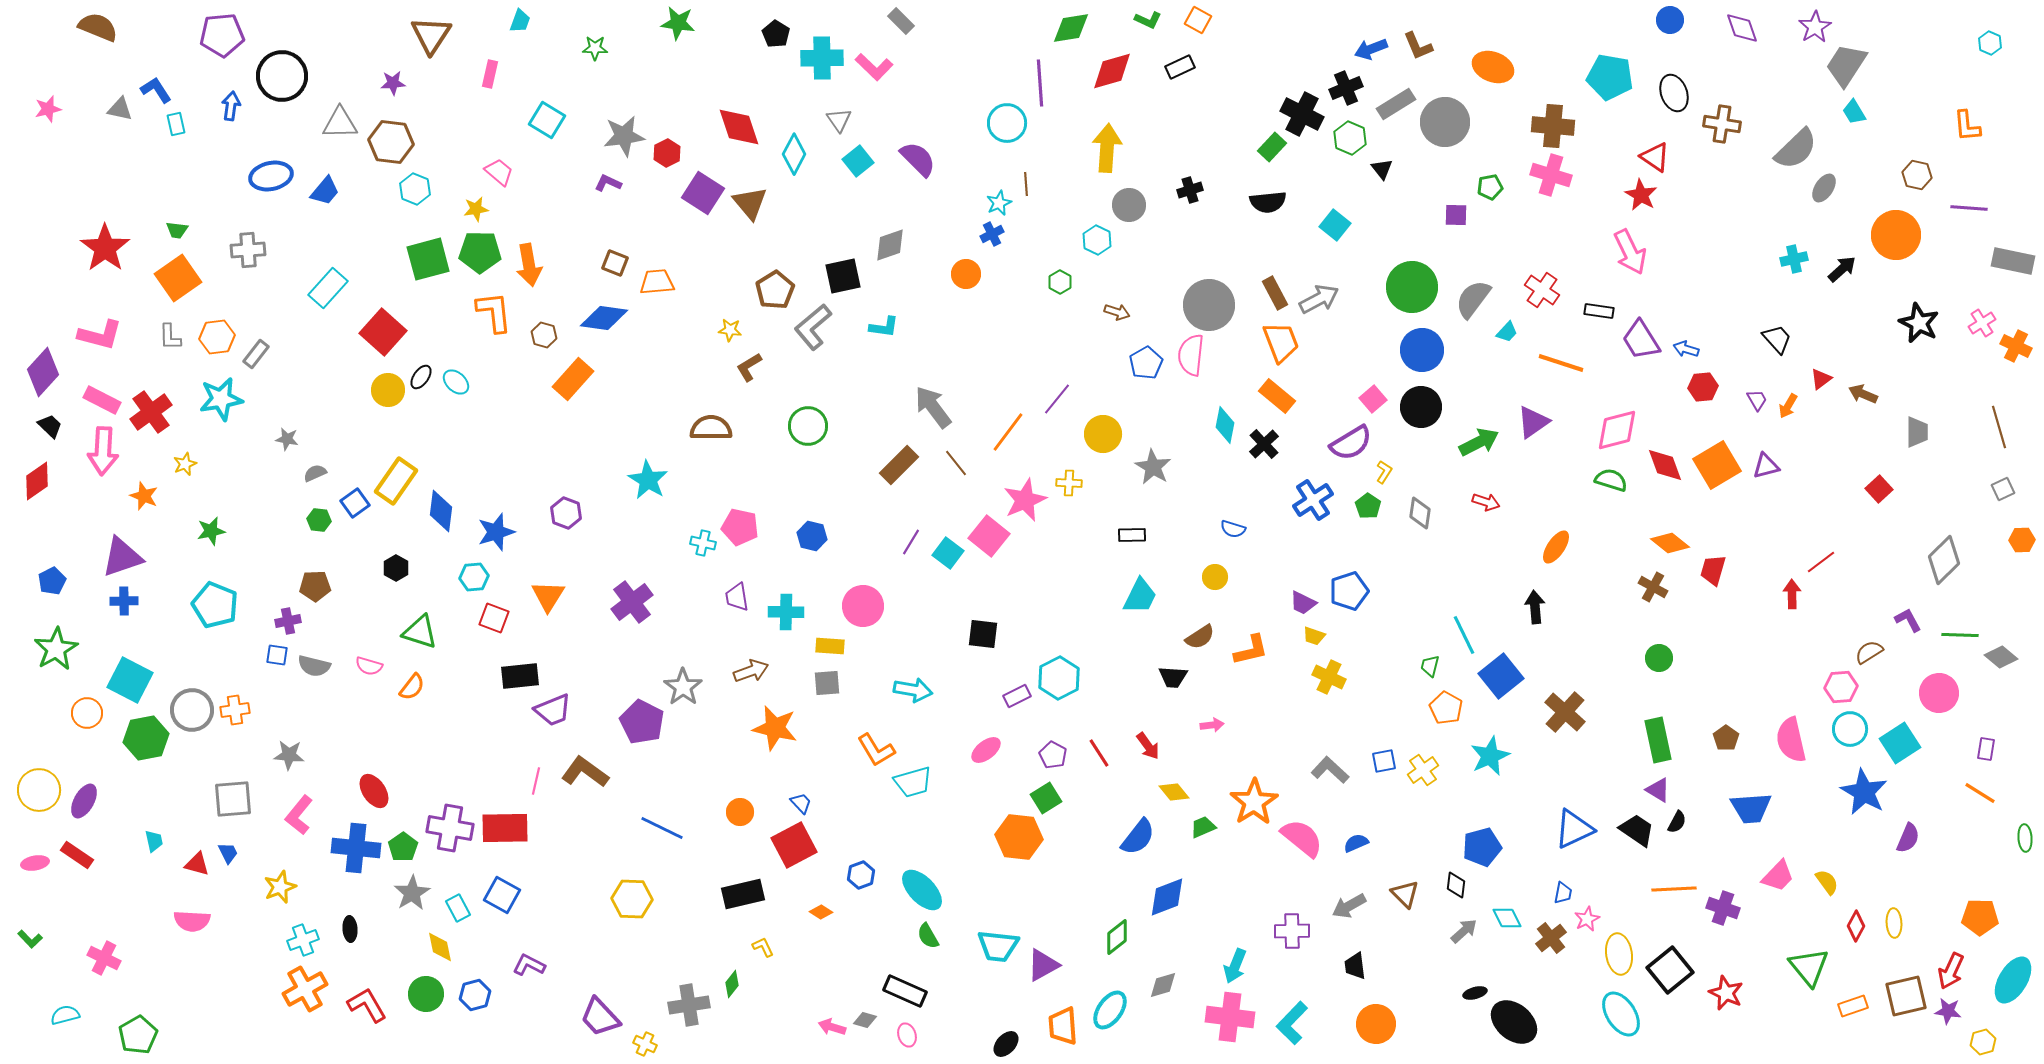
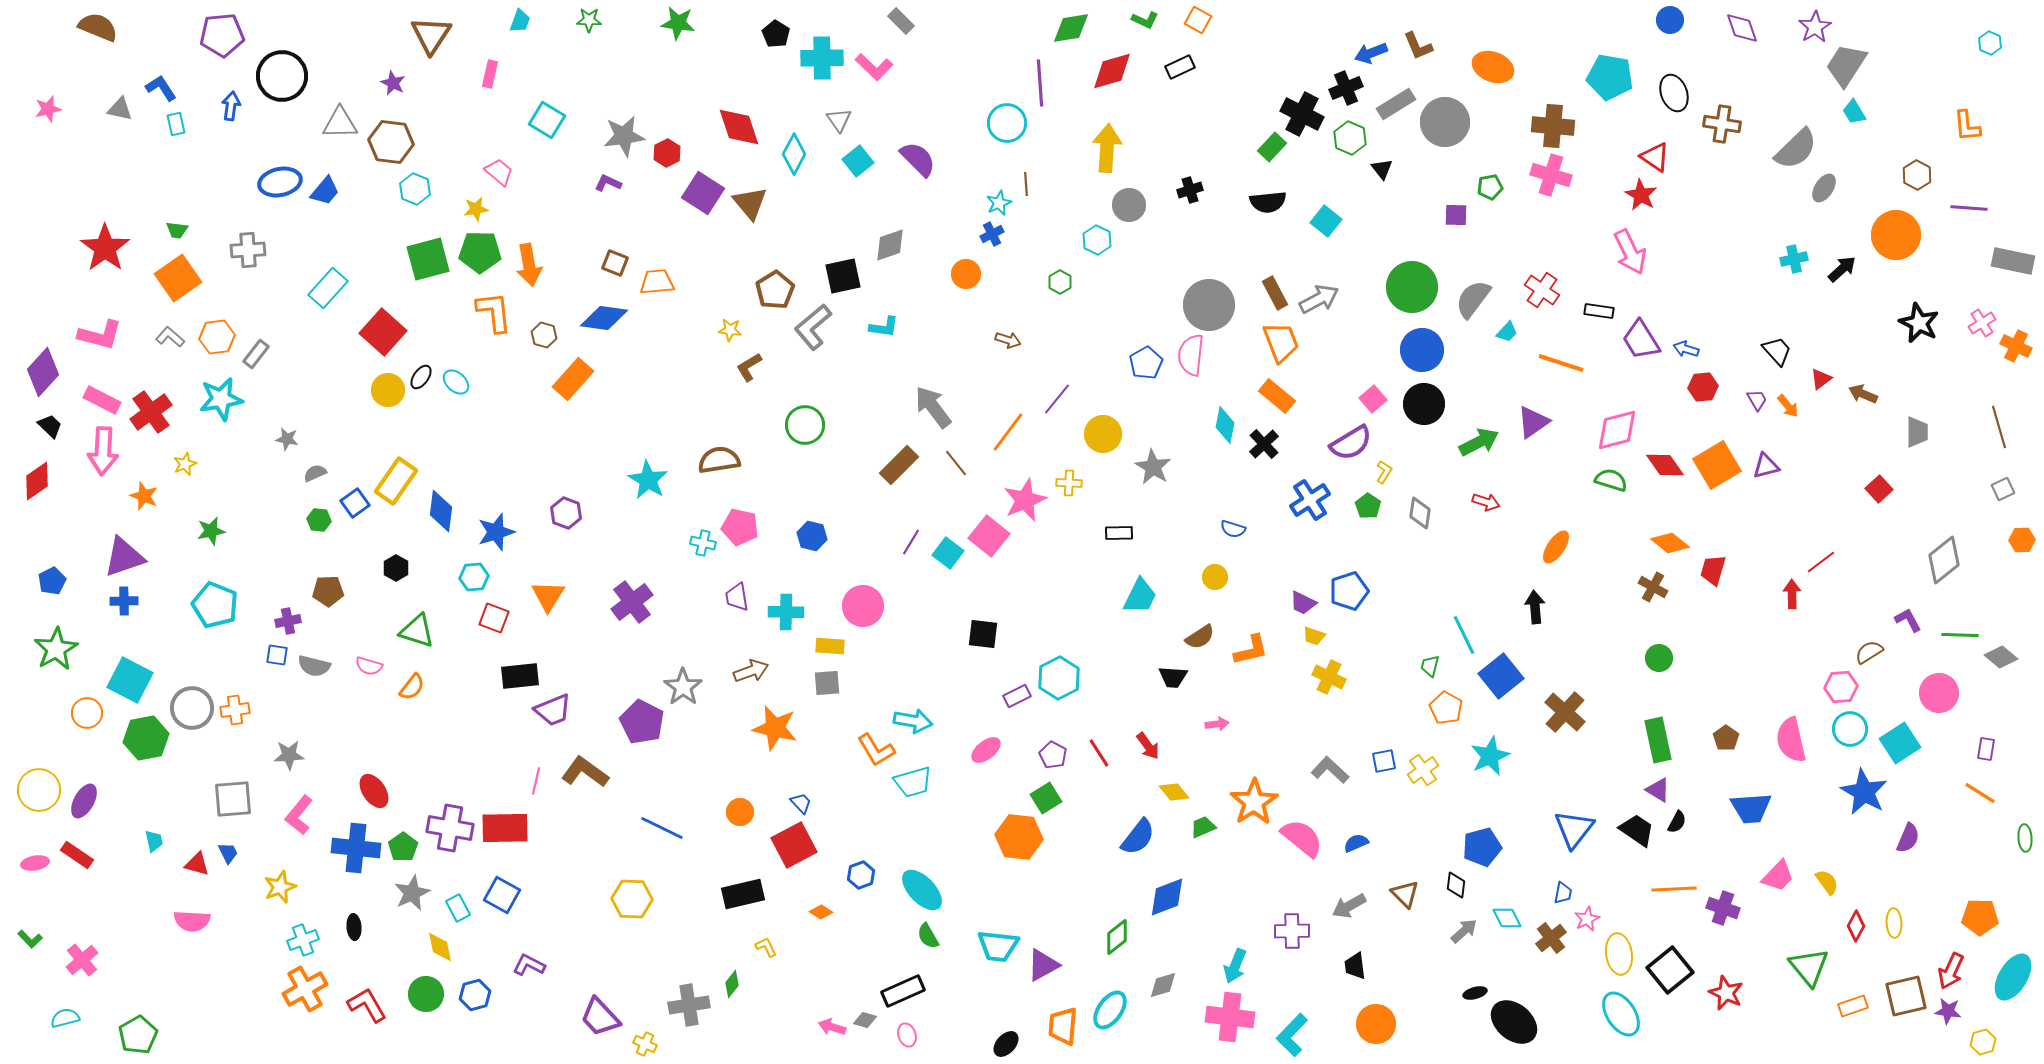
green L-shape at (1148, 20): moved 3 px left
green star at (595, 48): moved 6 px left, 28 px up
blue arrow at (1371, 49): moved 4 px down
purple star at (393, 83): rotated 30 degrees clockwise
blue L-shape at (156, 90): moved 5 px right, 2 px up
brown hexagon at (1917, 175): rotated 16 degrees clockwise
blue ellipse at (271, 176): moved 9 px right, 6 px down
cyan square at (1335, 225): moved 9 px left, 4 px up
brown arrow at (1117, 312): moved 109 px left, 28 px down
gray L-shape at (170, 337): rotated 132 degrees clockwise
black trapezoid at (1777, 339): moved 12 px down
orange arrow at (1788, 406): rotated 70 degrees counterclockwise
black circle at (1421, 407): moved 3 px right, 3 px up
green circle at (808, 426): moved 3 px left, 1 px up
brown semicircle at (711, 428): moved 8 px right, 32 px down; rotated 9 degrees counterclockwise
red diamond at (1665, 465): rotated 15 degrees counterclockwise
blue cross at (1313, 500): moved 3 px left
black rectangle at (1132, 535): moved 13 px left, 2 px up
purple triangle at (122, 557): moved 2 px right
gray diamond at (1944, 560): rotated 6 degrees clockwise
brown pentagon at (315, 586): moved 13 px right, 5 px down
green triangle at (420, 632): moved 3 px left, 1 px up
cyan arrow at (913, 690): moved 31 px down
gray circle at (192, 710): moved 2 px up
pink arrow at (1212, 725): moved 5 px right, 1 px up
gray star at (289, 755): rotated 8 degrees counterclockwise
blue triangle at (1574, 829): rotated 27 degrees counterclockwise
gray star at (412, 893): rotated 6 degrees clockwise
black ellipse at (350, 929): moved 4 px right, 2 px up
yellow L-shape at (763, 947): moved 3 px right
pink cross at (104, 958): moved 22 px left, 2 px down; rotated 24 degrees clockwise
cyan ellipse at (2013, 980): moved 3 px up
black rectangle at (905, 991): moved 2 px left; rotated 48 degrees counterclockwise
cyan semicircle at (65, 1015): moved 3 px down
cyan L-shape at (1292, 1023): moved 12 px down
orange trapezoid at (1063, 1026): rotated 9 degrees clockwise
